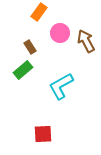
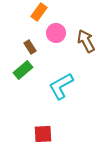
pink circle: moved 4 px left
